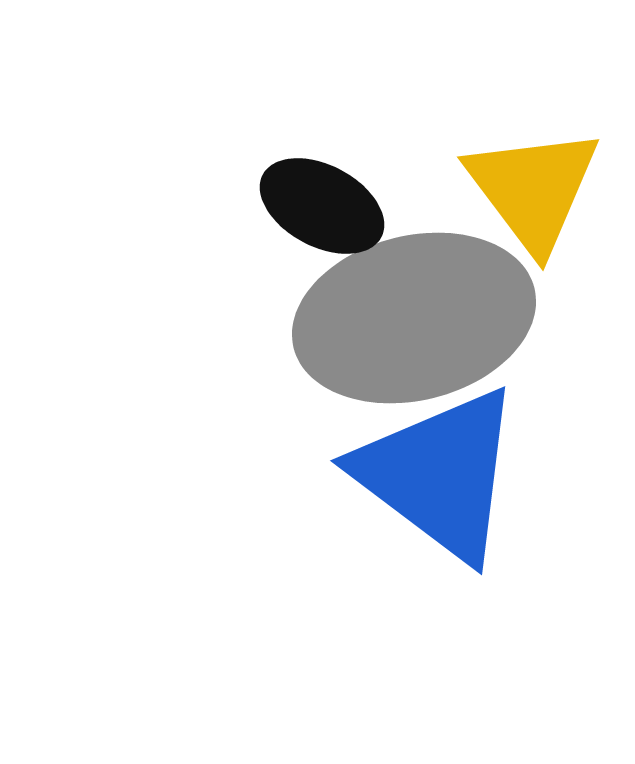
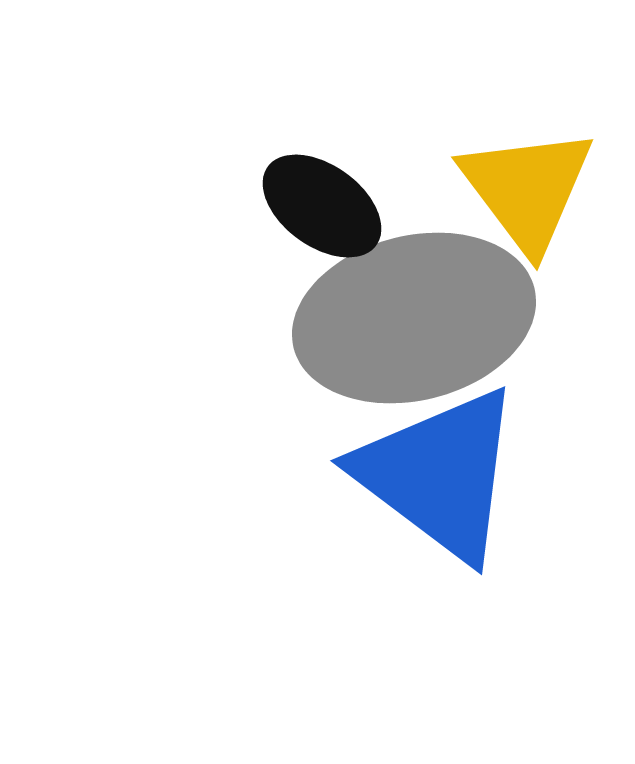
yellow triangle: moved 6 px left
black ellipse: rotated 8 degrees clockwise
